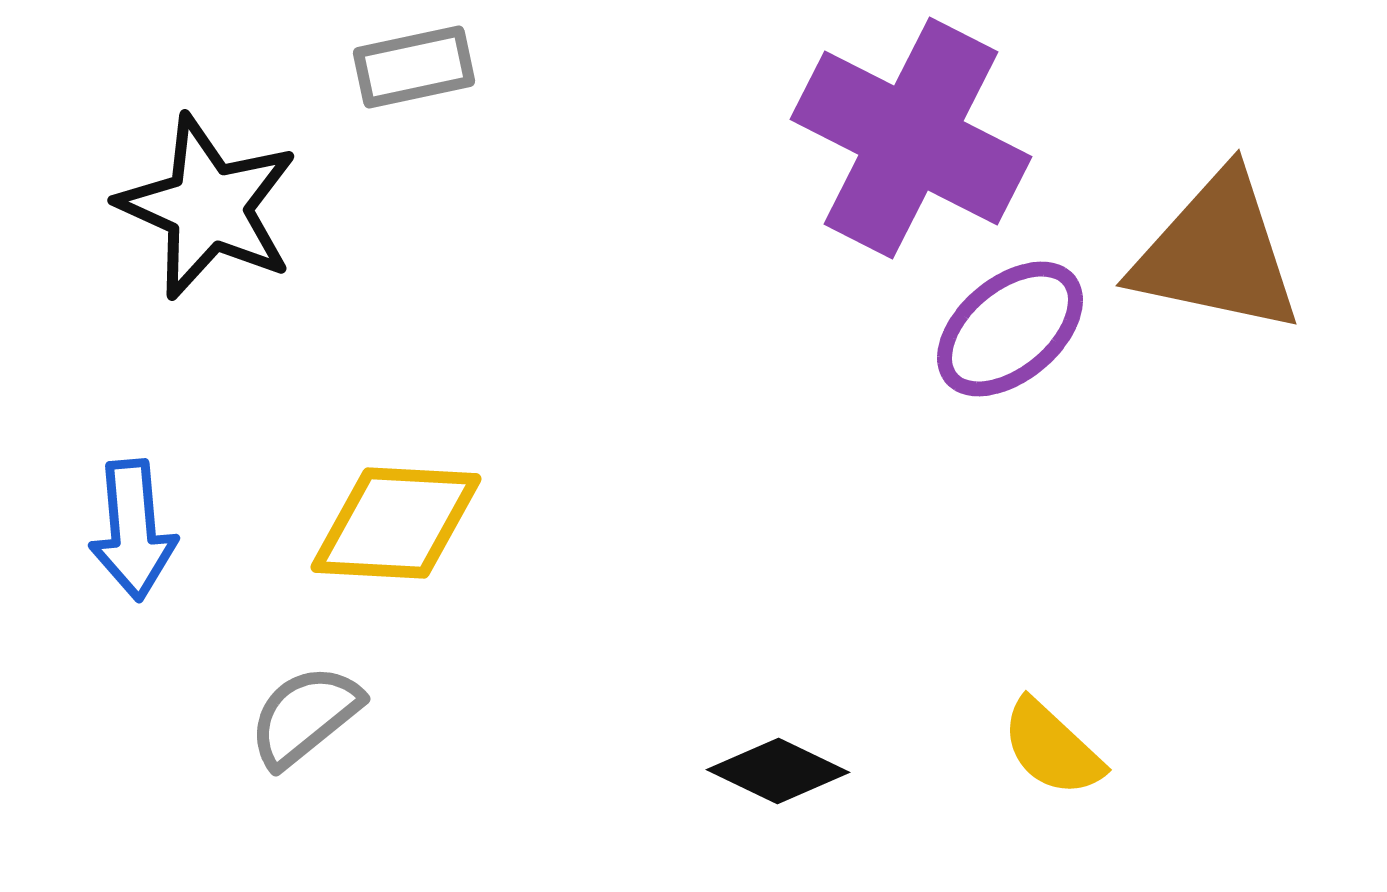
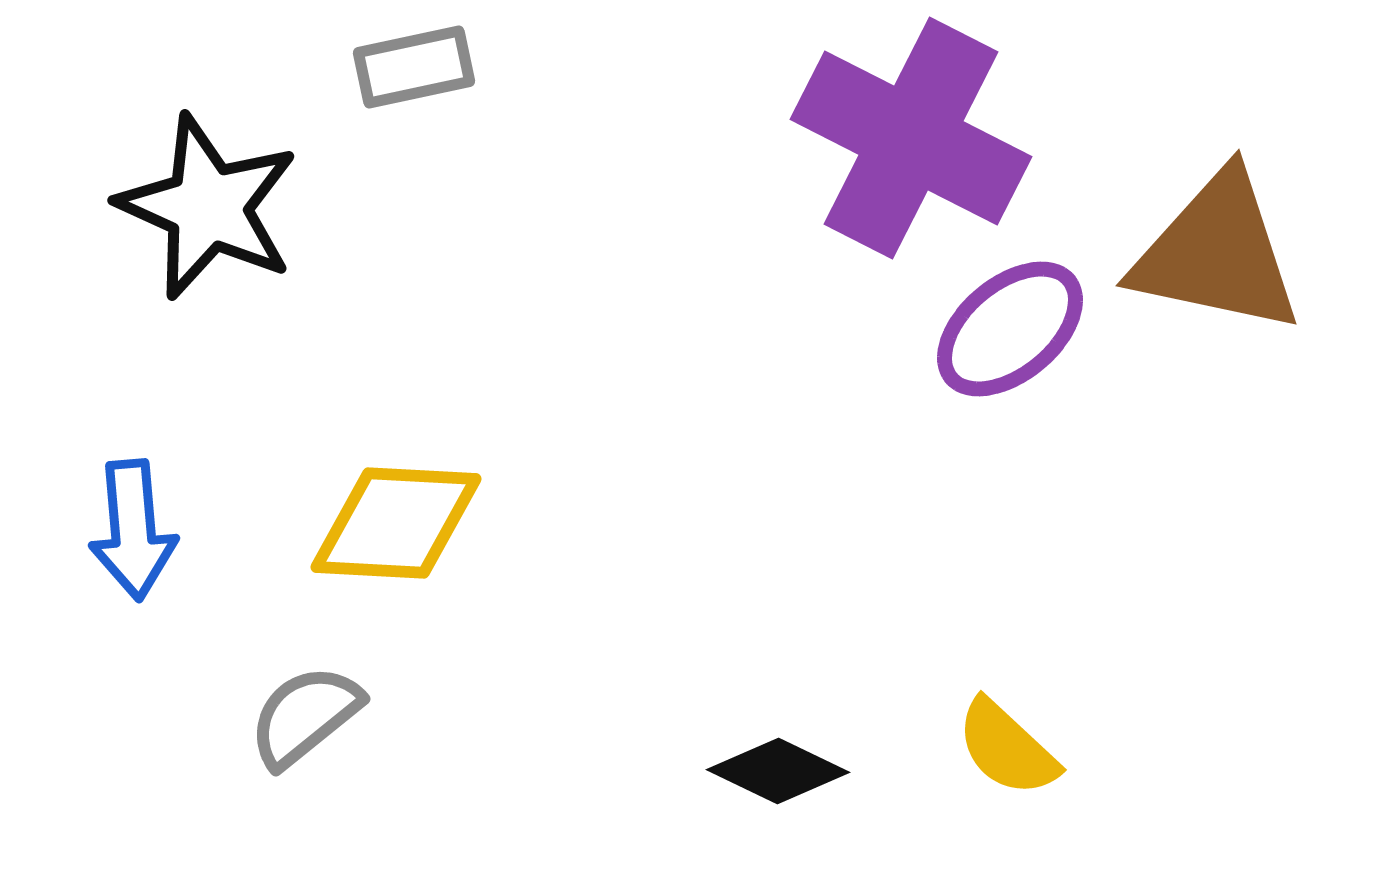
yellow semicircle: moved 45 px left
